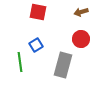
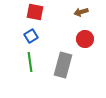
red square: moved 3 px left
red circle: moved 4 px right
blue square: moved 5 px left, 9 px up
green line: moved 10 px right
